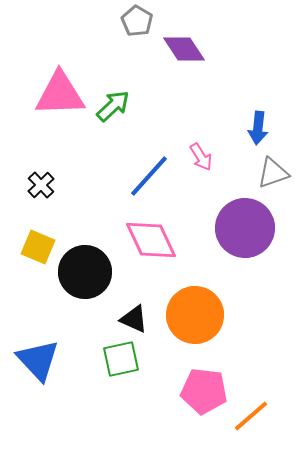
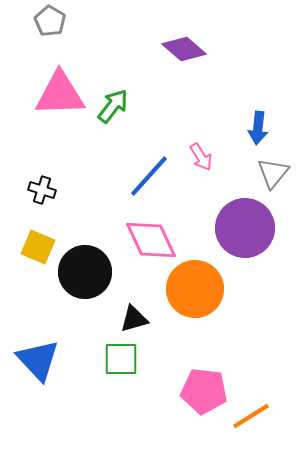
gray pentagon: moved 87 px left
purple diamond: rotated 15 degrees counterclockwise
green arrow: rotated 9 degrees counterclockwise
gray triangle: rotated 32 degrees counterclockwise
black cross: moved 1 px right, 5 px down; rotated 28 degrees counterclockwise
orange circle: moved 26 px up
black triangle: rotated 40 degrees counterclockwise
green square: rotated 12 degrees clockwise
orange line: rotated 9 degrees clockwise
